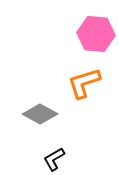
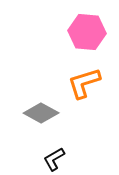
pink hexagon: moved 9 px left, 2 px up
gray diamond: moved 1 px right, 1 px up
